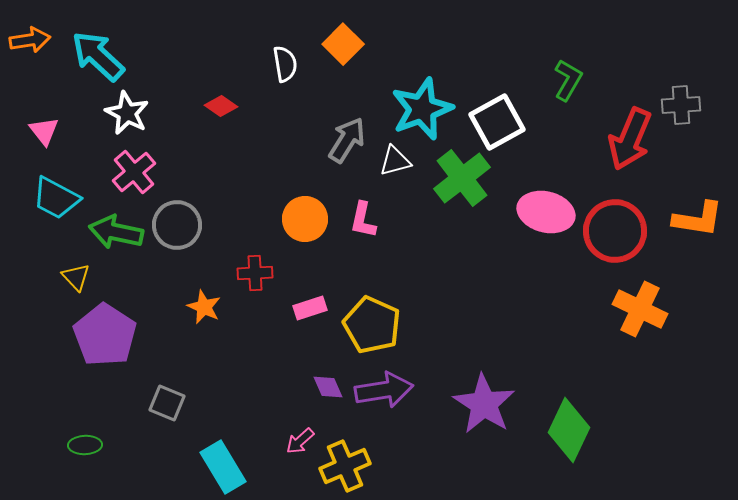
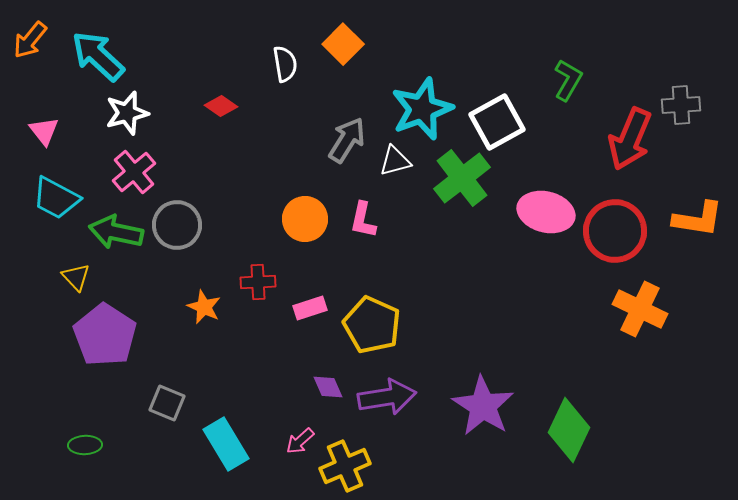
orange arrow: rotated 138 degrees clockwise
white star: rotated 30 degrees clockwise
red cross: moved 3 px right, 9 px down
purple arrow: moved 3 px right, 7 px down
purple star: moved 1 px left, 2 px down
cyan rectangle: moved 3 px right, 23 px up
